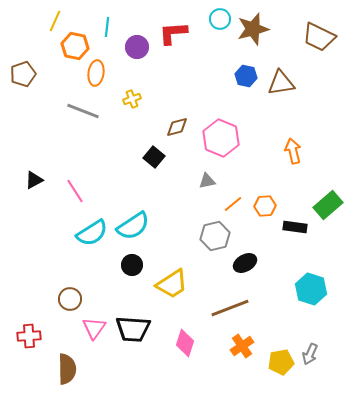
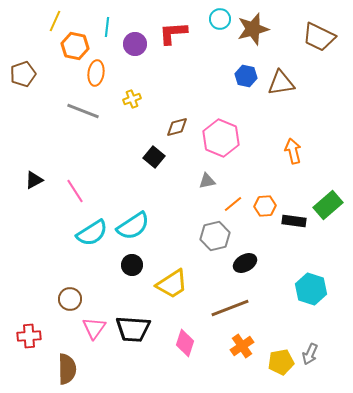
purple circle at (137, 47): moved 2 px left, 3 px up
black rectangle at (295, 227): moved 1 px left, 6 px up
